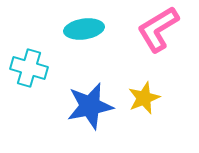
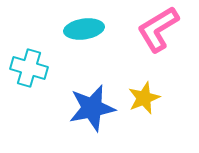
blue star: moved 2 px right, 2 px down
